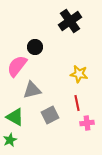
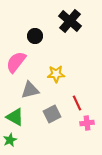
black cross: rotated 15 degrees counterclockwise
black circle: moved 11 px up
pink semicircle: moved 1 px left, 4 px up
yellow star: moved 23 px left; rotated 12 degrees counterclockwise
gray triangle: moved 2 px left
red line: rotated 14 degrees counterclockwise
gray square: moved 2 px right, 1 px up
